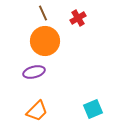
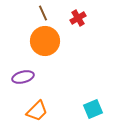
purple ellipse: moved 11 px left, 5 px down
